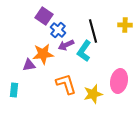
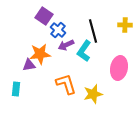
orange star: moved 3 px left
pink ellipse: moved 13 px up
cyan rectangle: moved 2 px right, 1 px up
